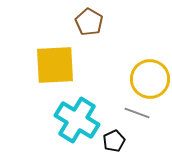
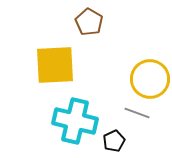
cyan cross: moved 2 px left, 1 px down; rotated 18 degrees counterclockwise
